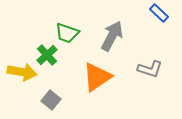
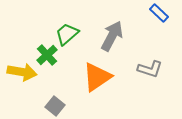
green trapezoid: moved 1 px down; rotated 120 degrees clockwise
gray square: moved 4 px right, 6 px down
